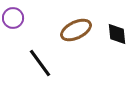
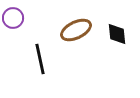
black line: moved 4 px up; rotated 24 degrees clockwise
